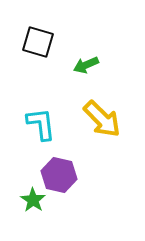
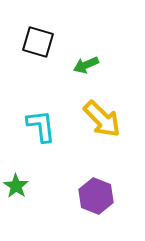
cyan L-shape: moved 2 px down
purple hexagon: moved 37 px right, 21 px down; rotated 8 degrees clockwise
green star: moved 17 px left, 14 px up
